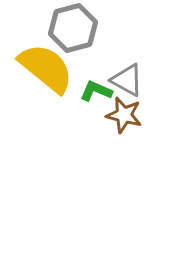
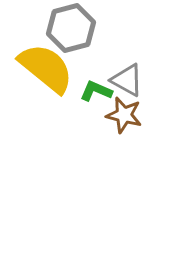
gray hexagon: moved 2 px left
